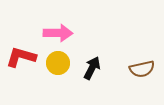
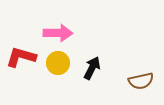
brown semicircle: moved 1 px left, 12 px down
